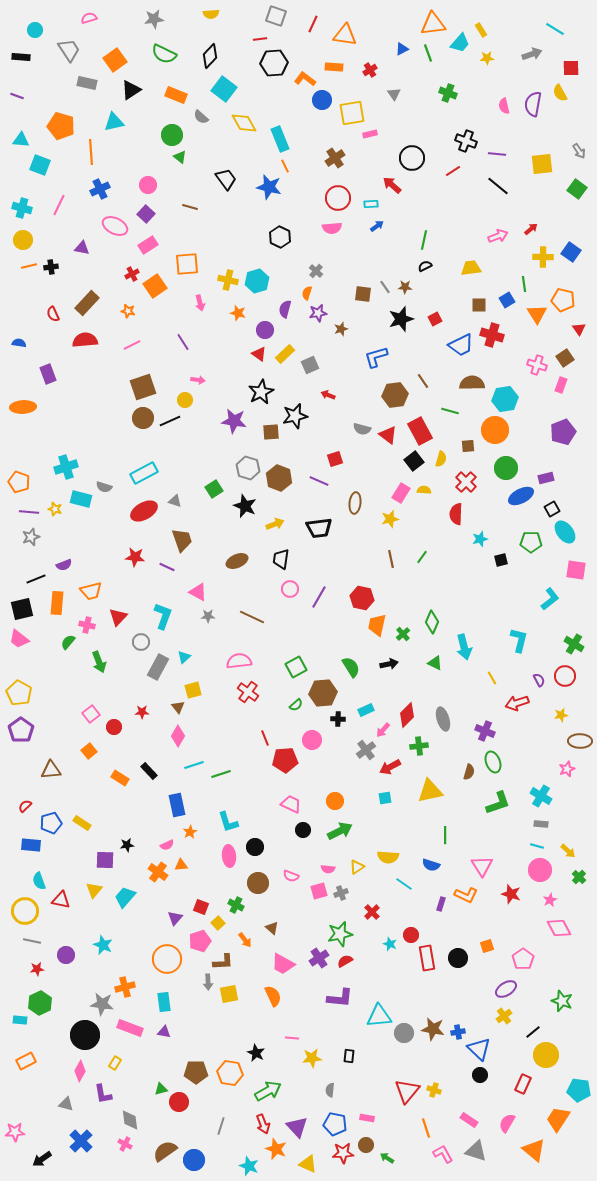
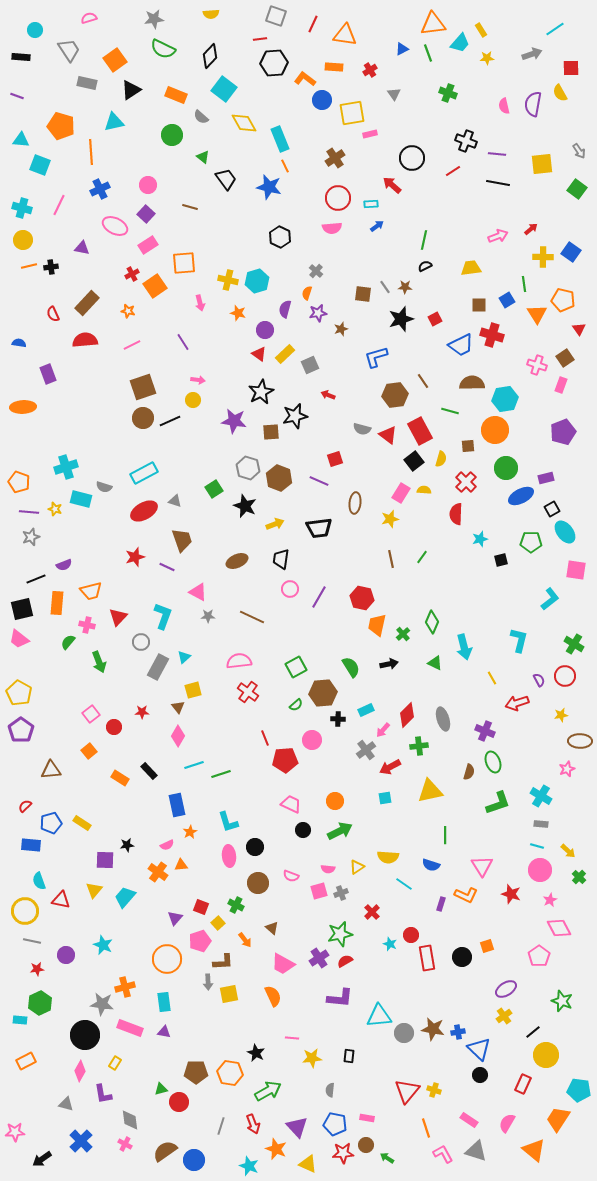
cyan line at (555, 29): rotated 66 degrees counterclockwise
green semicircle at (164, 54): moved 1 px left, 5 px up
green triangle at (180, 157): moved 23 px right
black line at (498, 186): moved 3 px up; rotated 30 degrees counterclockwise
orange square at (187, 264): moved 3 px left, 1 px up
yellow circle at (185, 400): moved 8 px right
red star at (135, 557): rotated 24 degrees counterclockwise
black circle at (458, 958): moved 4 px right, 1 px up
pink pentagon at (523, 959): moved 16 px right, 3 px up
red arrow at (263, 1124): moved 10 px left
